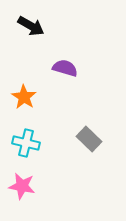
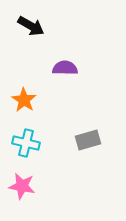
purple semicircle: rotated 15 degrees counterclockwise
orange star: moved 3 px down
gray rectangle: moved 1 px left, 1 px down; rotated 60 degrees counterclockwise
